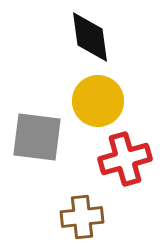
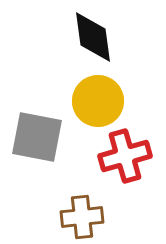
black diamond: moved 3 px right
gray square: rotated 4 degrees clockwise
red cross: moved 3 px up
